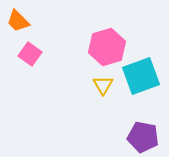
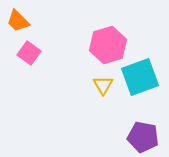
pink hexagon: moved 1 px right, 2 px up
pink square: moved 1 px left, 1 px up
cyan square: moved 1 px left, 1 px down
